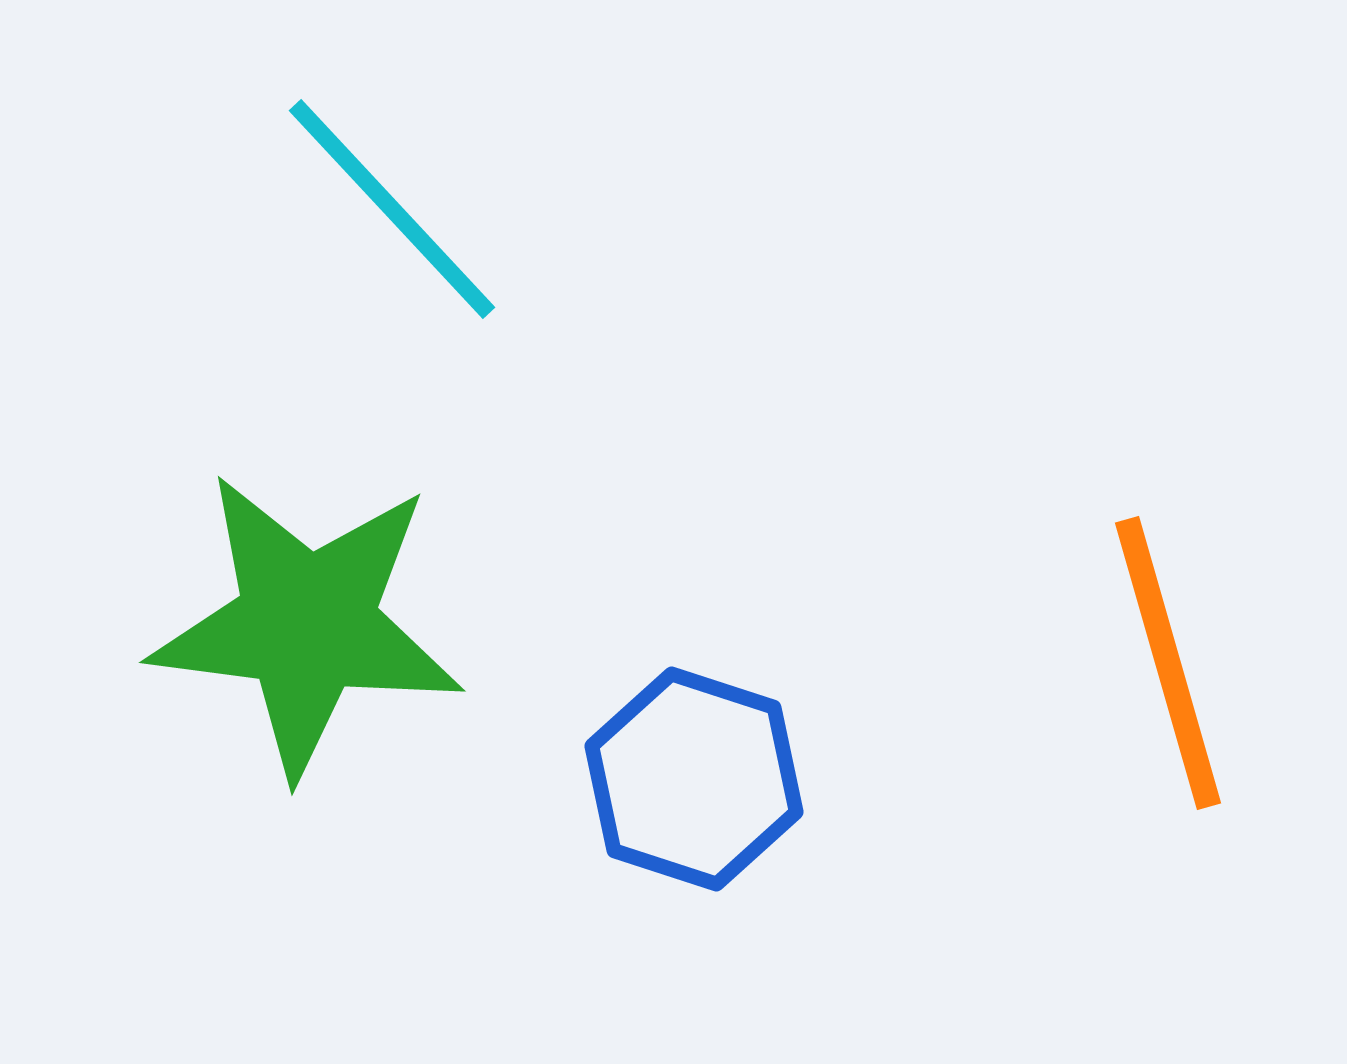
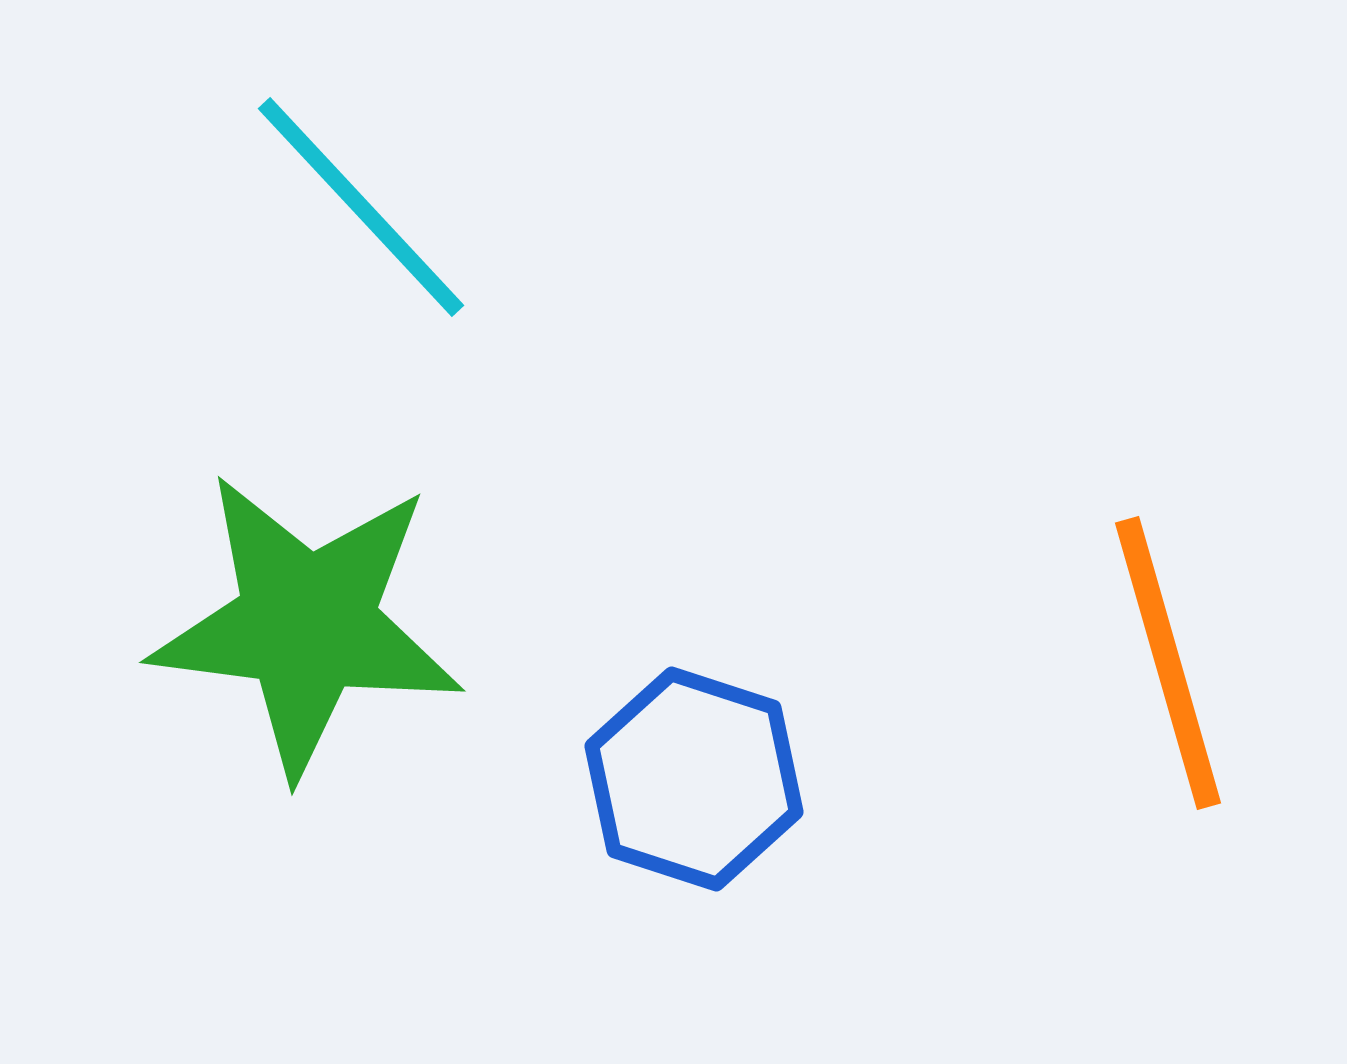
cyan line: moved 31 px left, 2 px up
